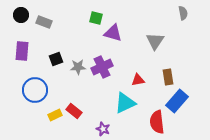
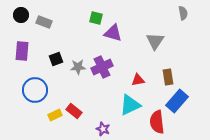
cyan triangle: moved 5 px right, 2 px down
